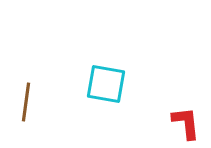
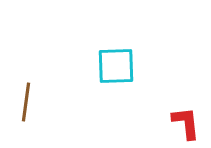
cyan square: moved 10 px right, 18 px up; rotated 12 degrees counterclockwise
